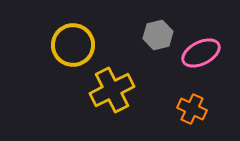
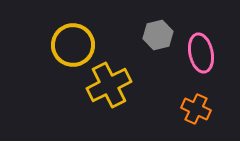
pink ellipse: rotated 75 degrees counterclockwise
yellow cross: moved 3 px left, 5 px up
orange cross: moved 4 px right
